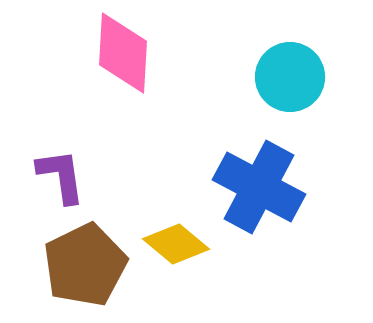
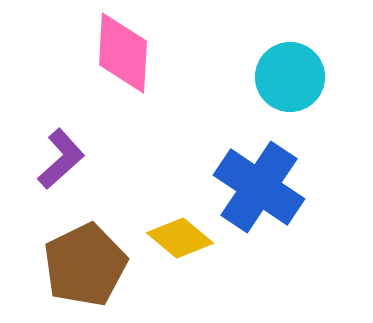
purple L-shape: moved 17 px up; rotated 56 degrees clockwise
blue cross: rotated 6 degrees clockwise
yellow diamond: moved 4 px right, 6 px up
